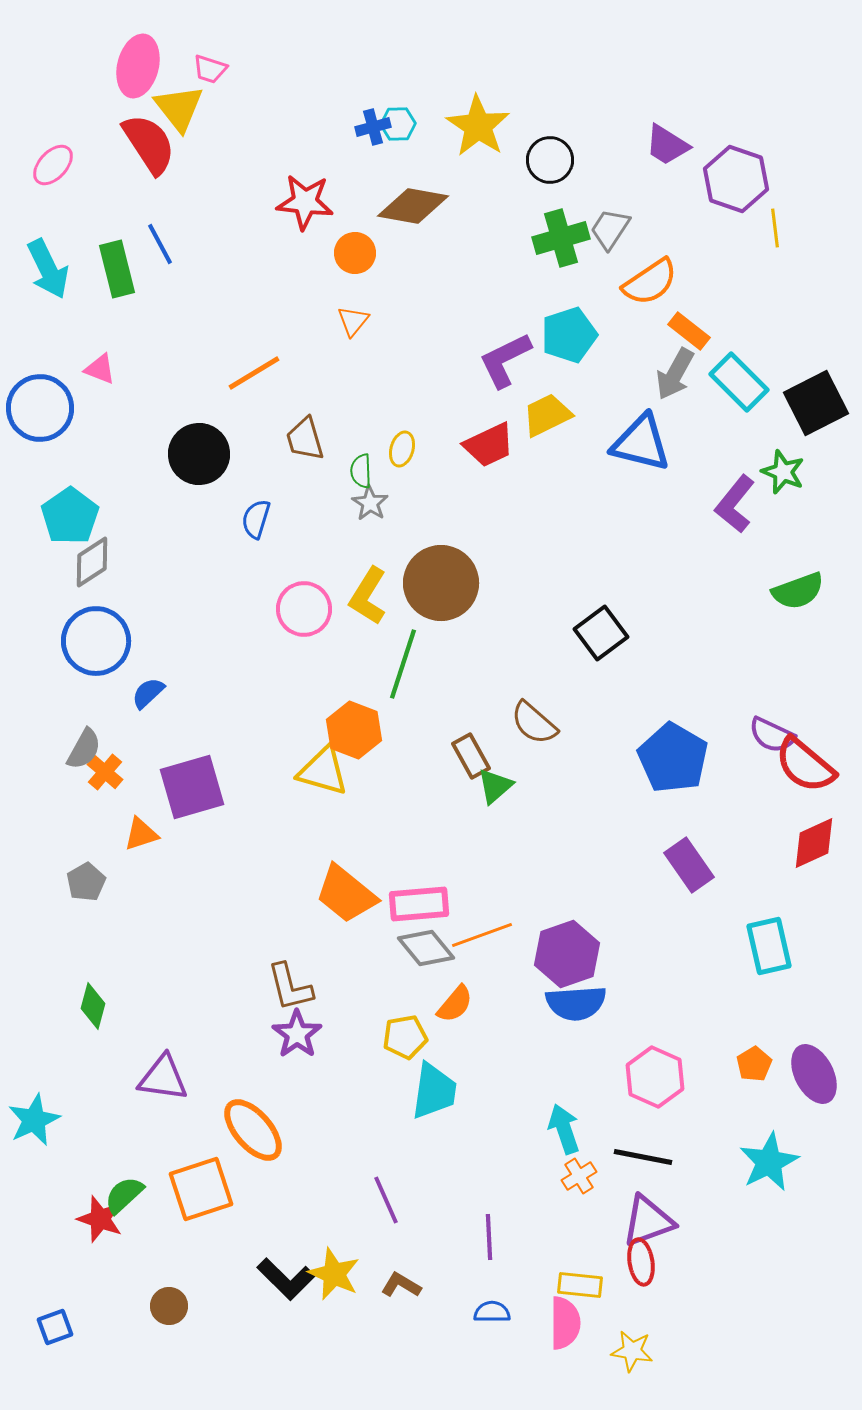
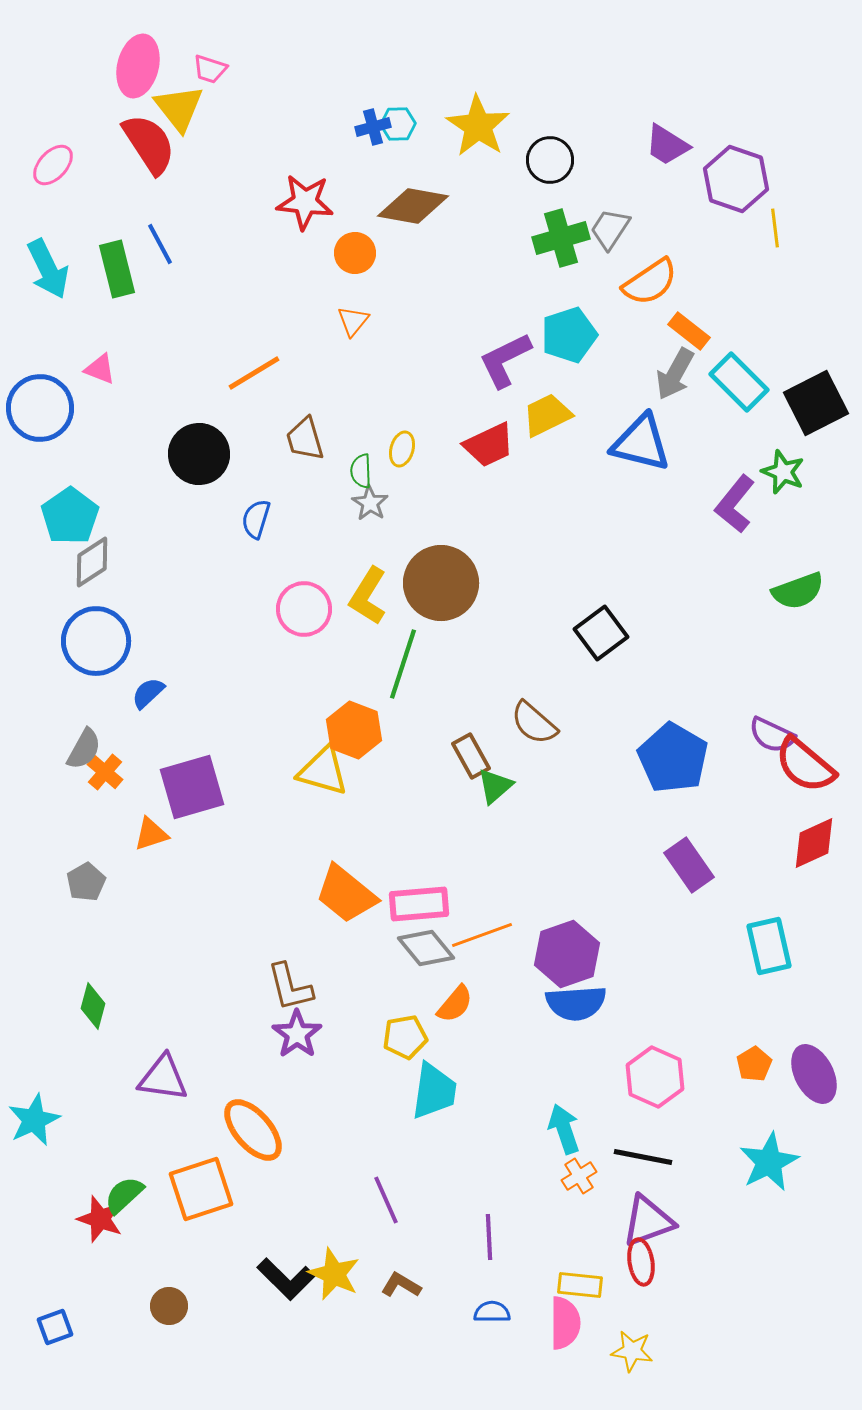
orange triangle at (141, 834): moved 10 px right
